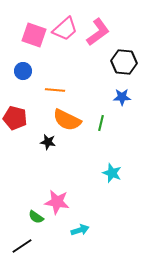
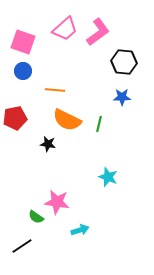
pink square: moved 11 px left, 7 px down
red pentagon: rotated 25 degrees counterclockwise
green line: moved 2 px left, 1 px down
black star: moved 2 px down
cyan star: moved 4 px left, 4 px down
